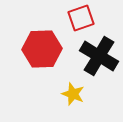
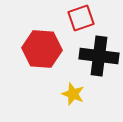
red hexagon: rotated 6 degrees clockwise
black cross: rotated 24 degrees counterclockwise
